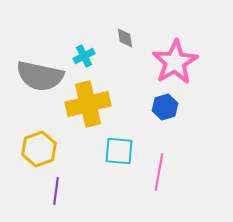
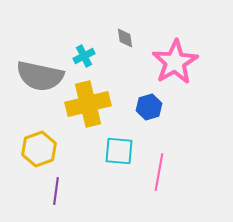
blue hexagon: moved 16 px left
